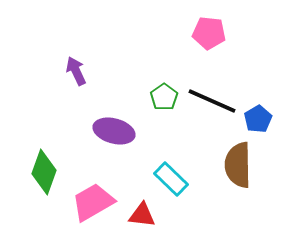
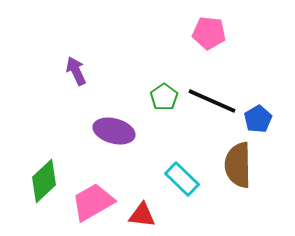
green diamond: moved 9 px down; rotated 27 degrees clockwise
cyan rectangle: moved 11 px right
